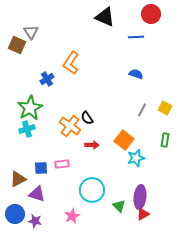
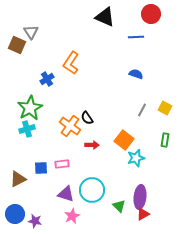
purple triangle: moved 29 px right
